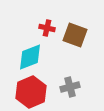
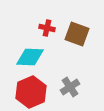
brown square: moved 2 px right, 1 px up
cyan diamond: rotated 24 degrees clockwise
gray cross: rotated 18 degrees counterclockwise
